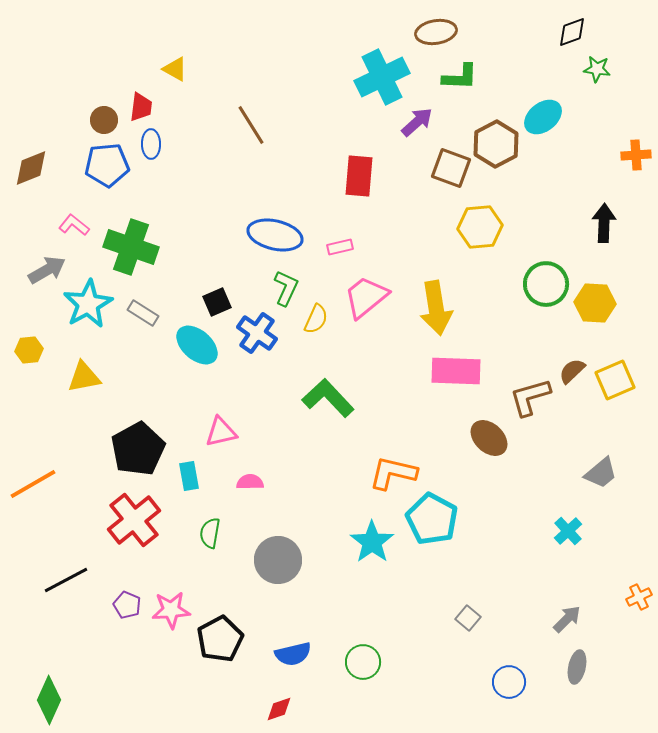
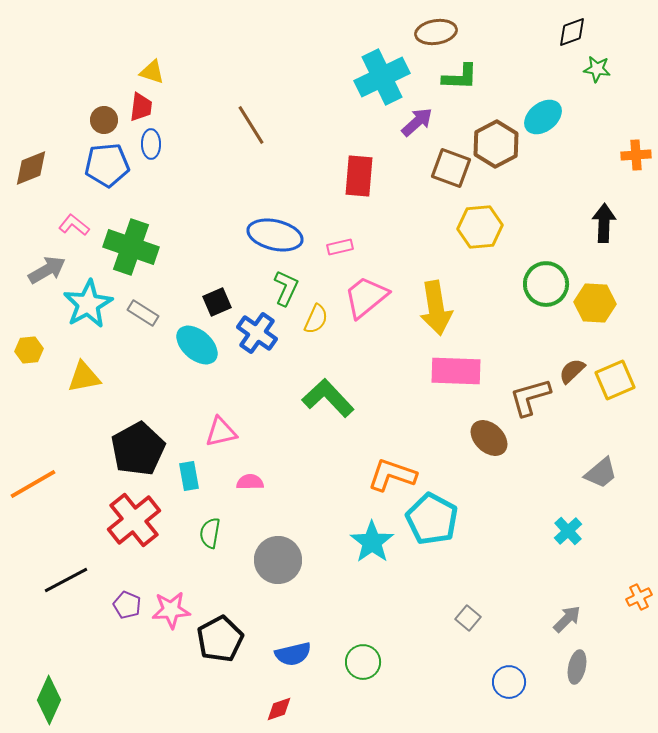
yellow triangle at (175, 69): moved 23 px left, 3 px down; rotated 12 degrees counterclockwise
orange L-shape at (393, 473): moved 1 px left, 2 px down; rotated 6 degrees clockwise
